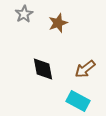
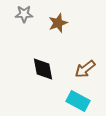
gray star: rotated 30 degrees clockwise
